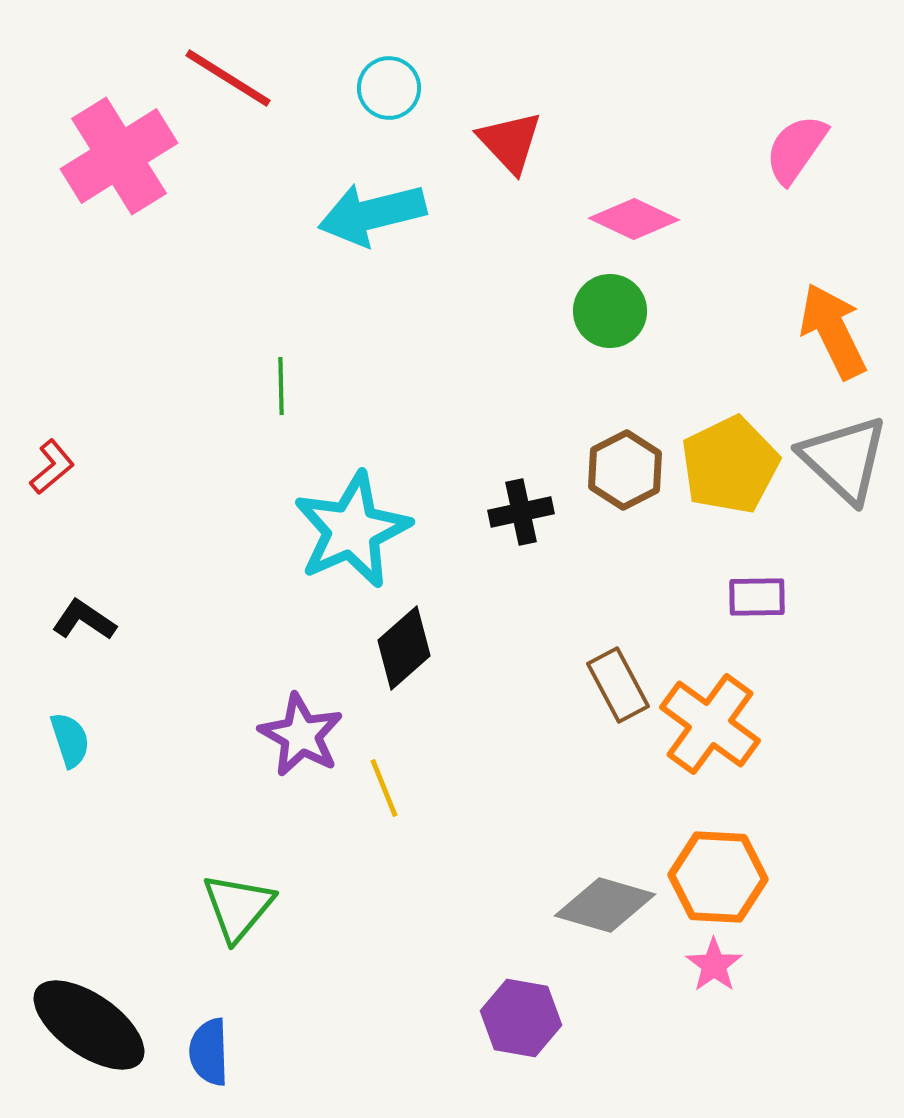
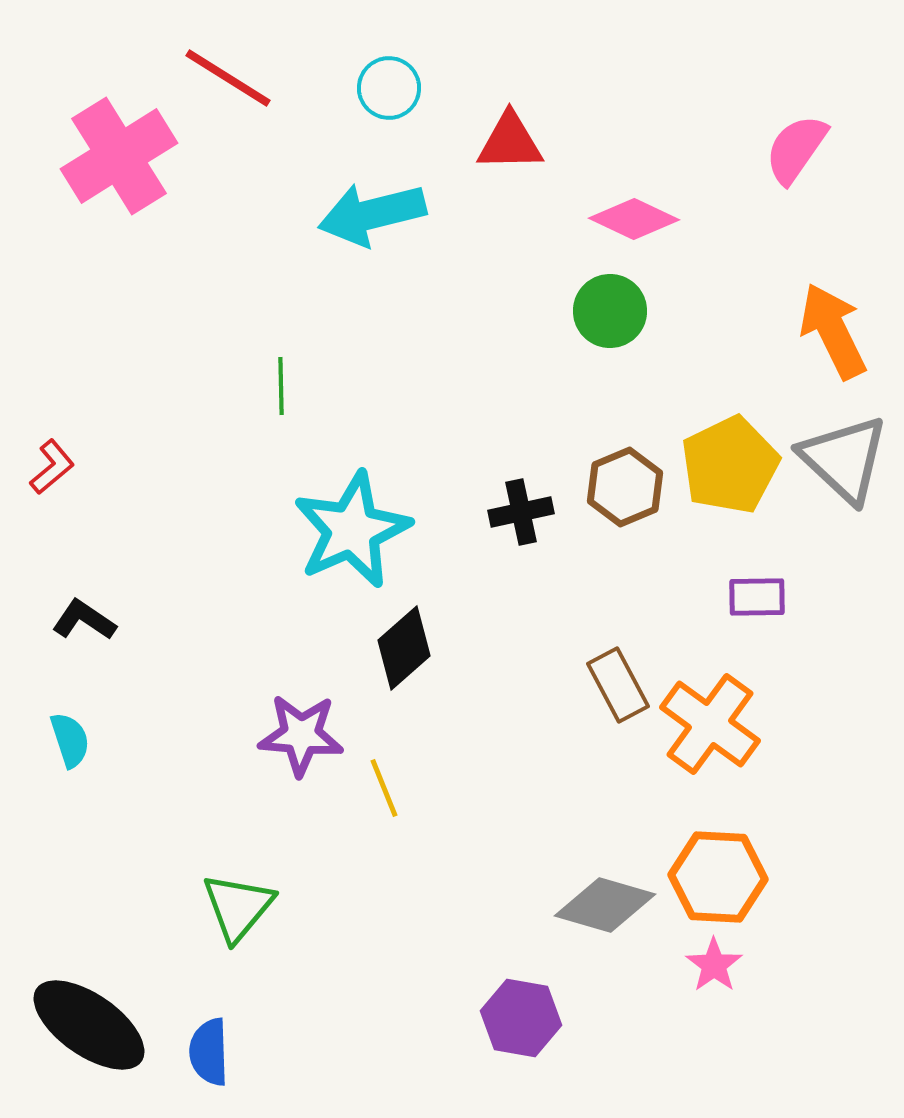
red triangle: rotated 48 degrees counterclockwise
brown hexagon: moved 17 px down; rotated 4 degrees clockwise
purple star: rotated 24 degrees counterclockwise
